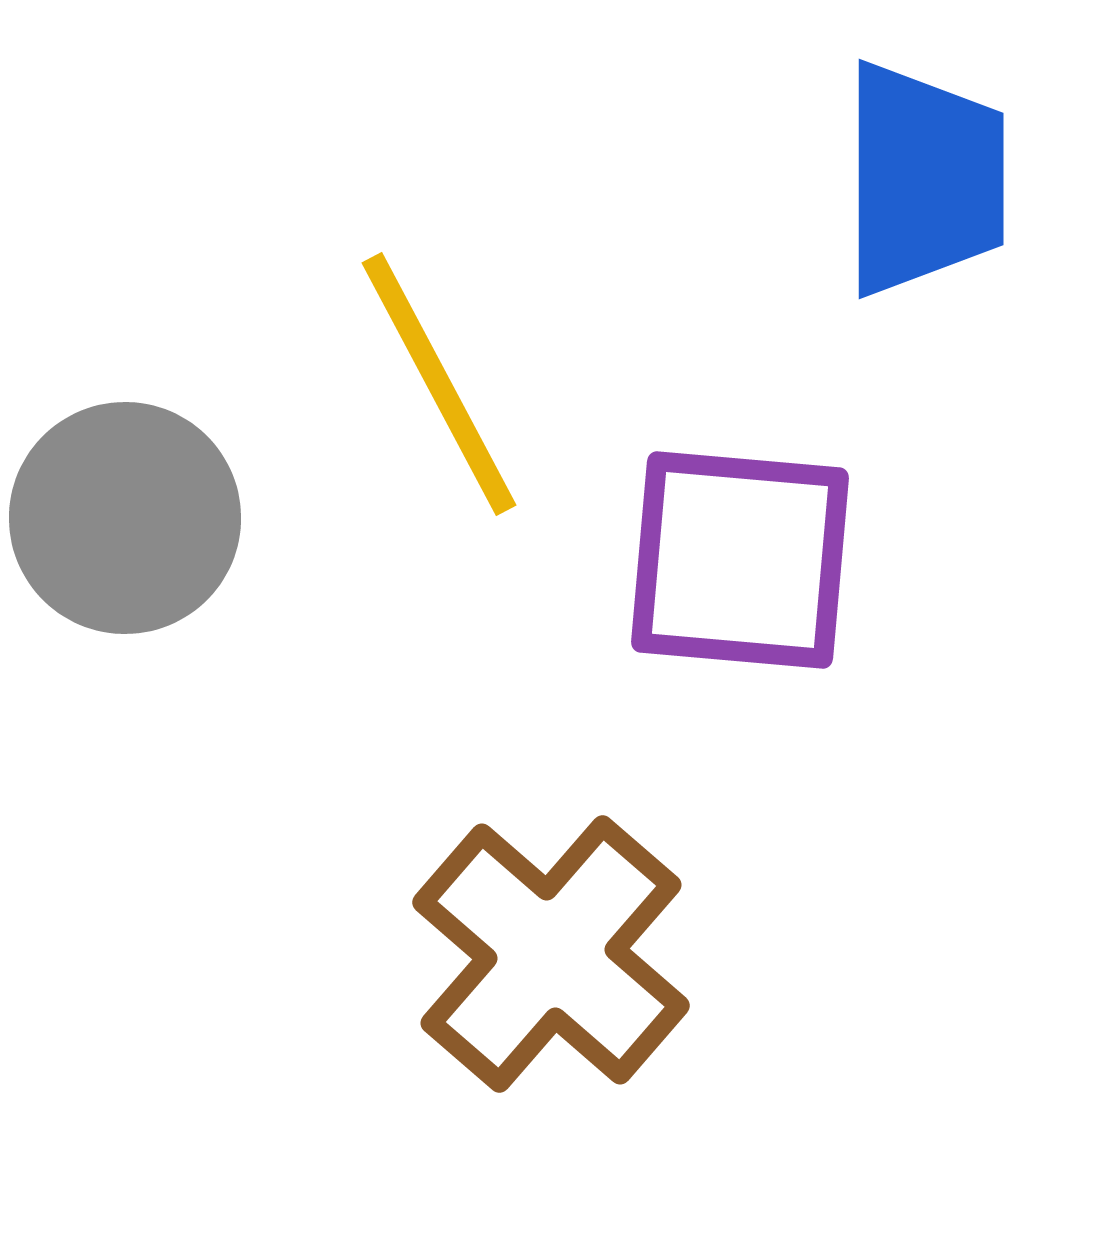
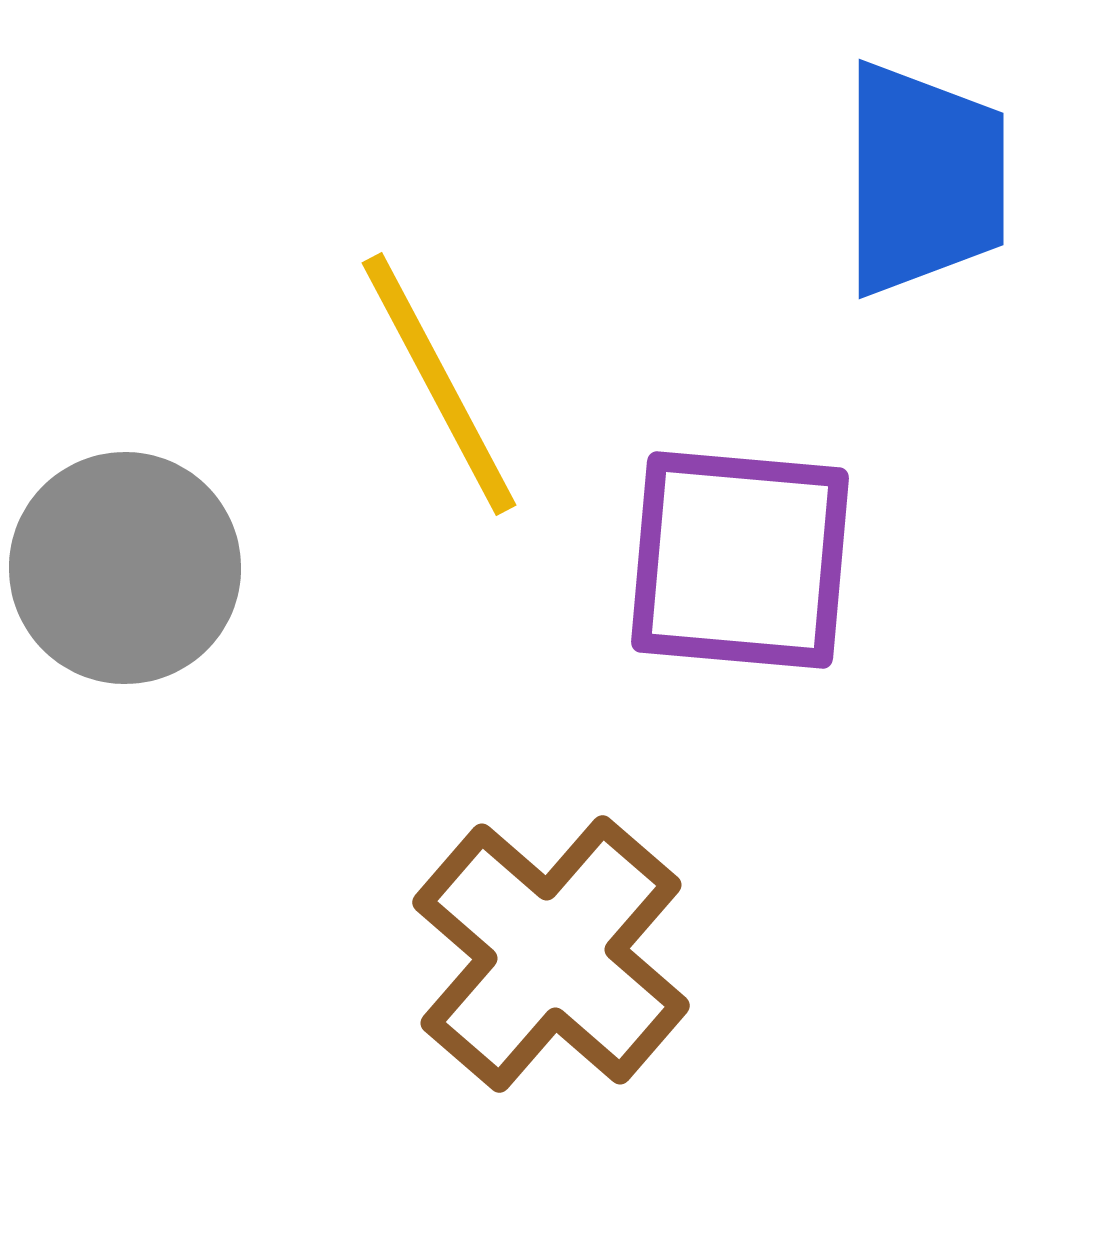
gray circle: moved 50 px down
